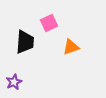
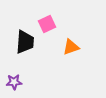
pink square: moved 2 px left, 1 px down
purple star: rotated 21 degrees clockwise
